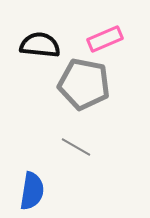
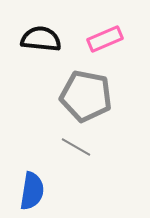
black semicircle: moved 1 px right, 6 px up
gray pentagon: moved 2 px right, 12 px down
